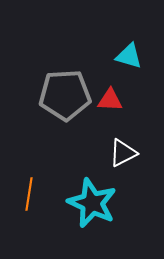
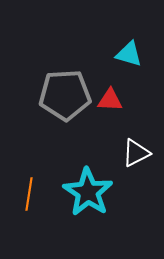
cyan triangle: moved 2 px up
white triangle: moved 13 px right
cyan star: moved 4 px left, 11 px up; rotated 9 degrees clockwise
